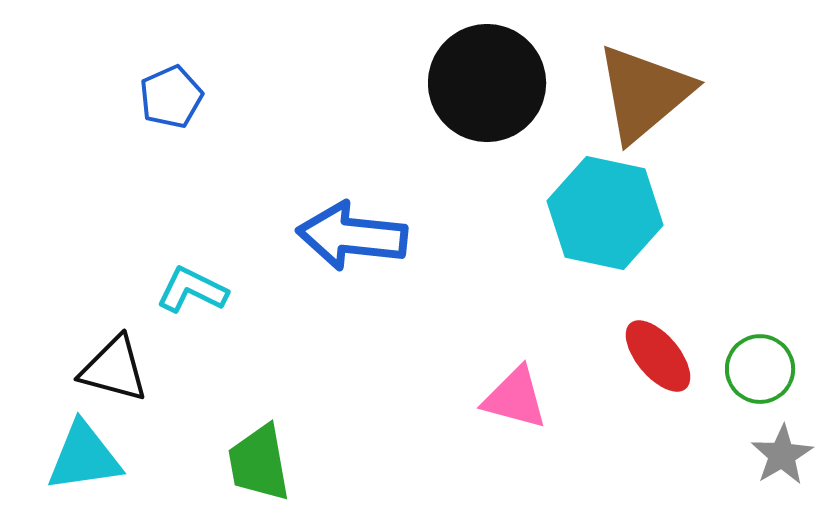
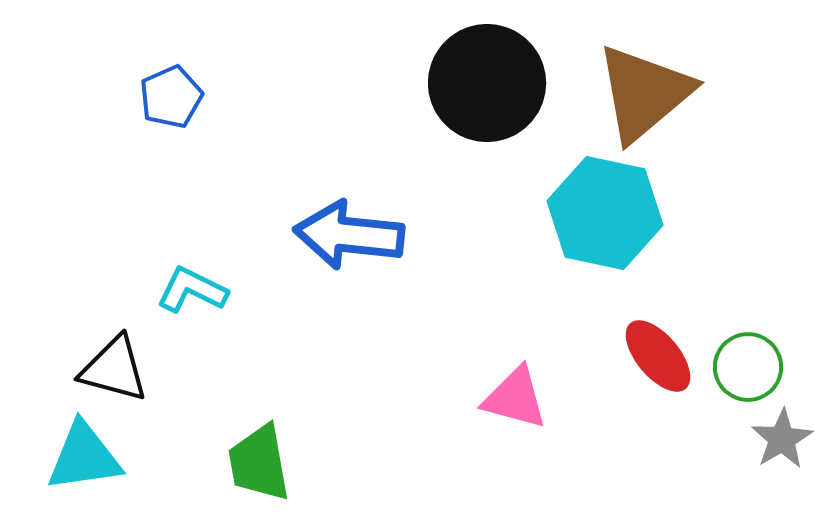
blue arrow: moved 3 px left, 1 px up
green circle: moved 12 px left, 2 px up
gray star: moved 16 px up
